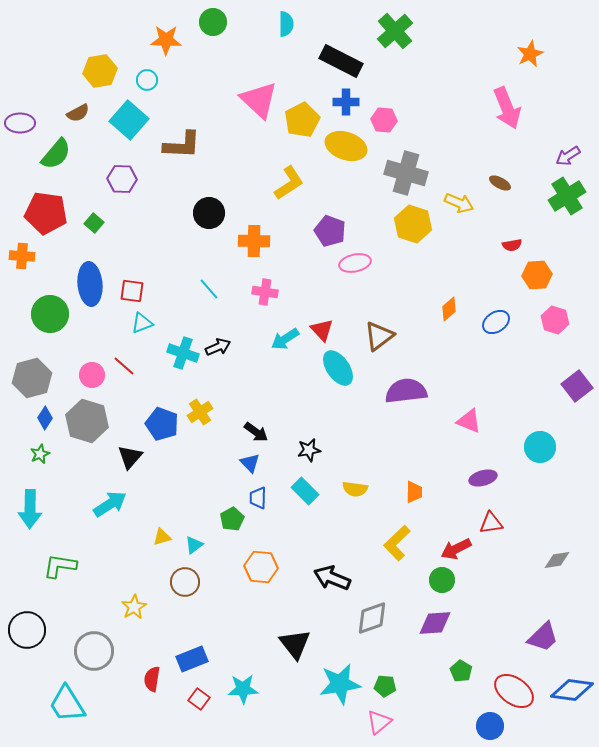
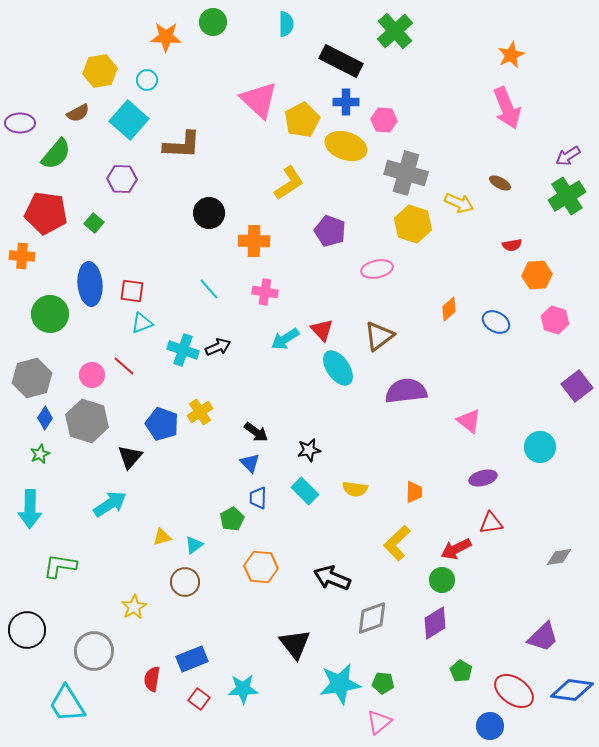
orange star at (166, 40): moved 3 px up
orange star at (530, 54): moved 19 px left, 1 px down
pink ellipse at (355, 263): moved 22 px right, 6 px down
blue ellipse at (496, 322): rotated 64 degrees clockwise
cyan cross at (183, 353): moved 3 px up
pink triangle at (469, 421): rotated 16 degrees clockwise
gray diamond at (557, 560): moved 2 px right, 3 px up
purple diamond at (435, 623): rotated 28 degrees counterclockwise
green pentagon at (385, 686): moved 2 px left, 3 px up
